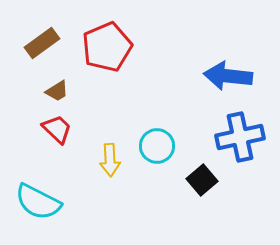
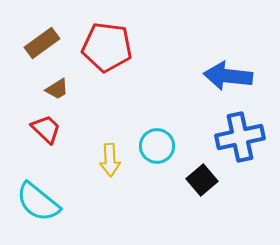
red pentagon: rotated 30 degrees clockwise
brown trapezoid: moved 2 px up
red trapezoid: moved 11 px left
cyan semicircle: rotated 12 degrees clockwise
